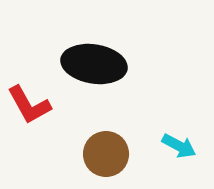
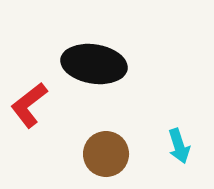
red L-shape: rotated 81 degrees clockwise
cyan arrow: rotated 44 degrees clockwise
